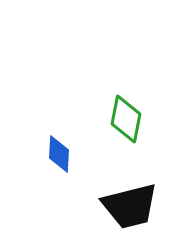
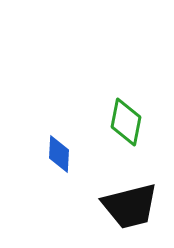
green diamond: moved 3 px down
